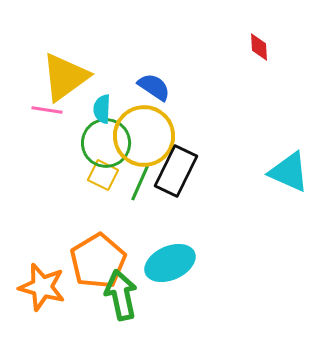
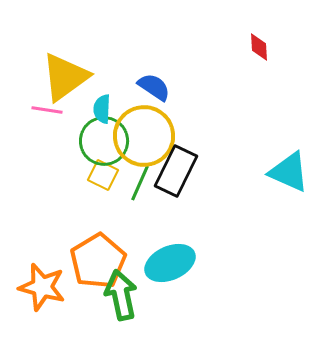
green circle: moved 2 px left, 2 px up
